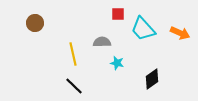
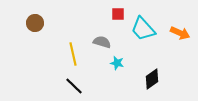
gray semicircle: rotated 18 degrees clockwise
